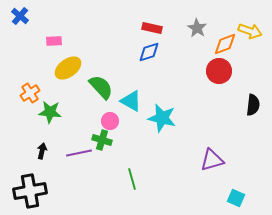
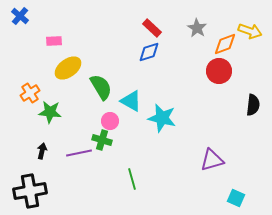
red rectangle: rotated 30 degrees clockwise
green semicircle: rotated 12 degrees clockwise
